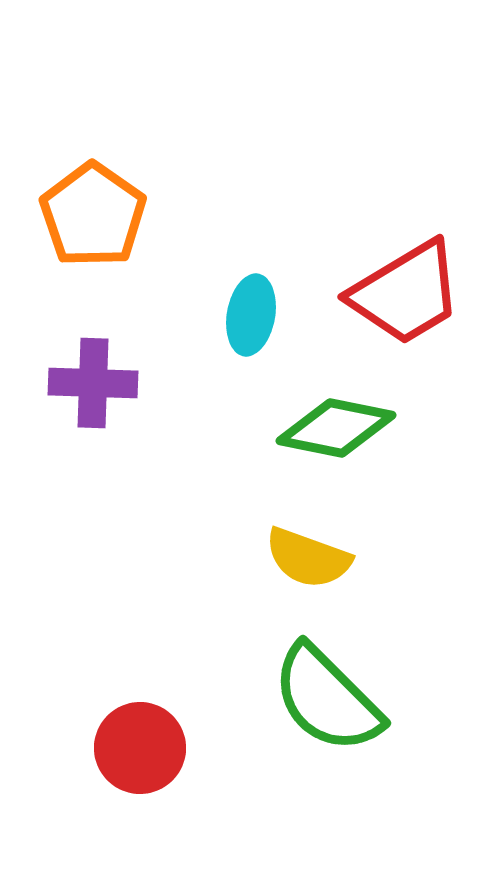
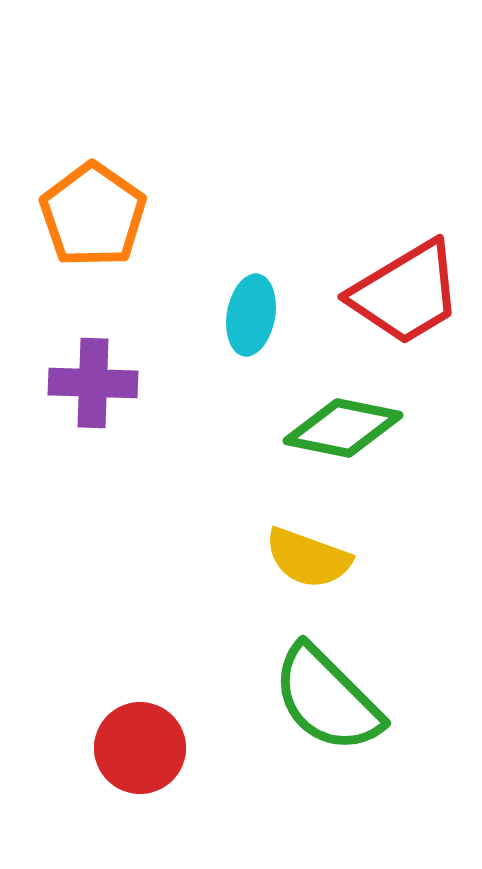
green diamond: moved 7 px right
